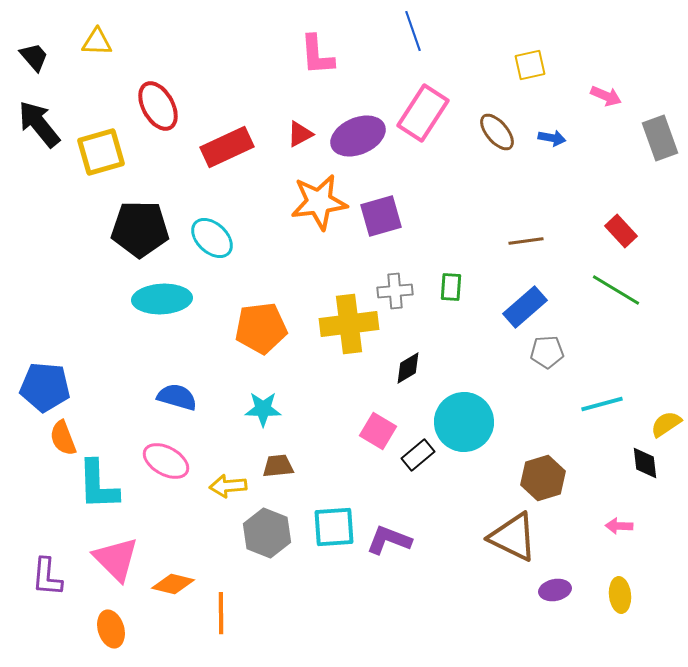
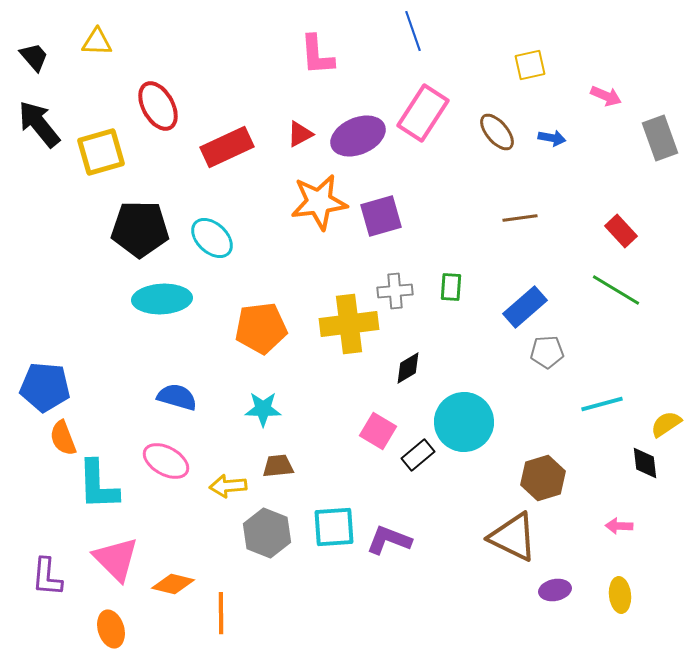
brown line at (526, 241): moved 6 px left, 23 px up
